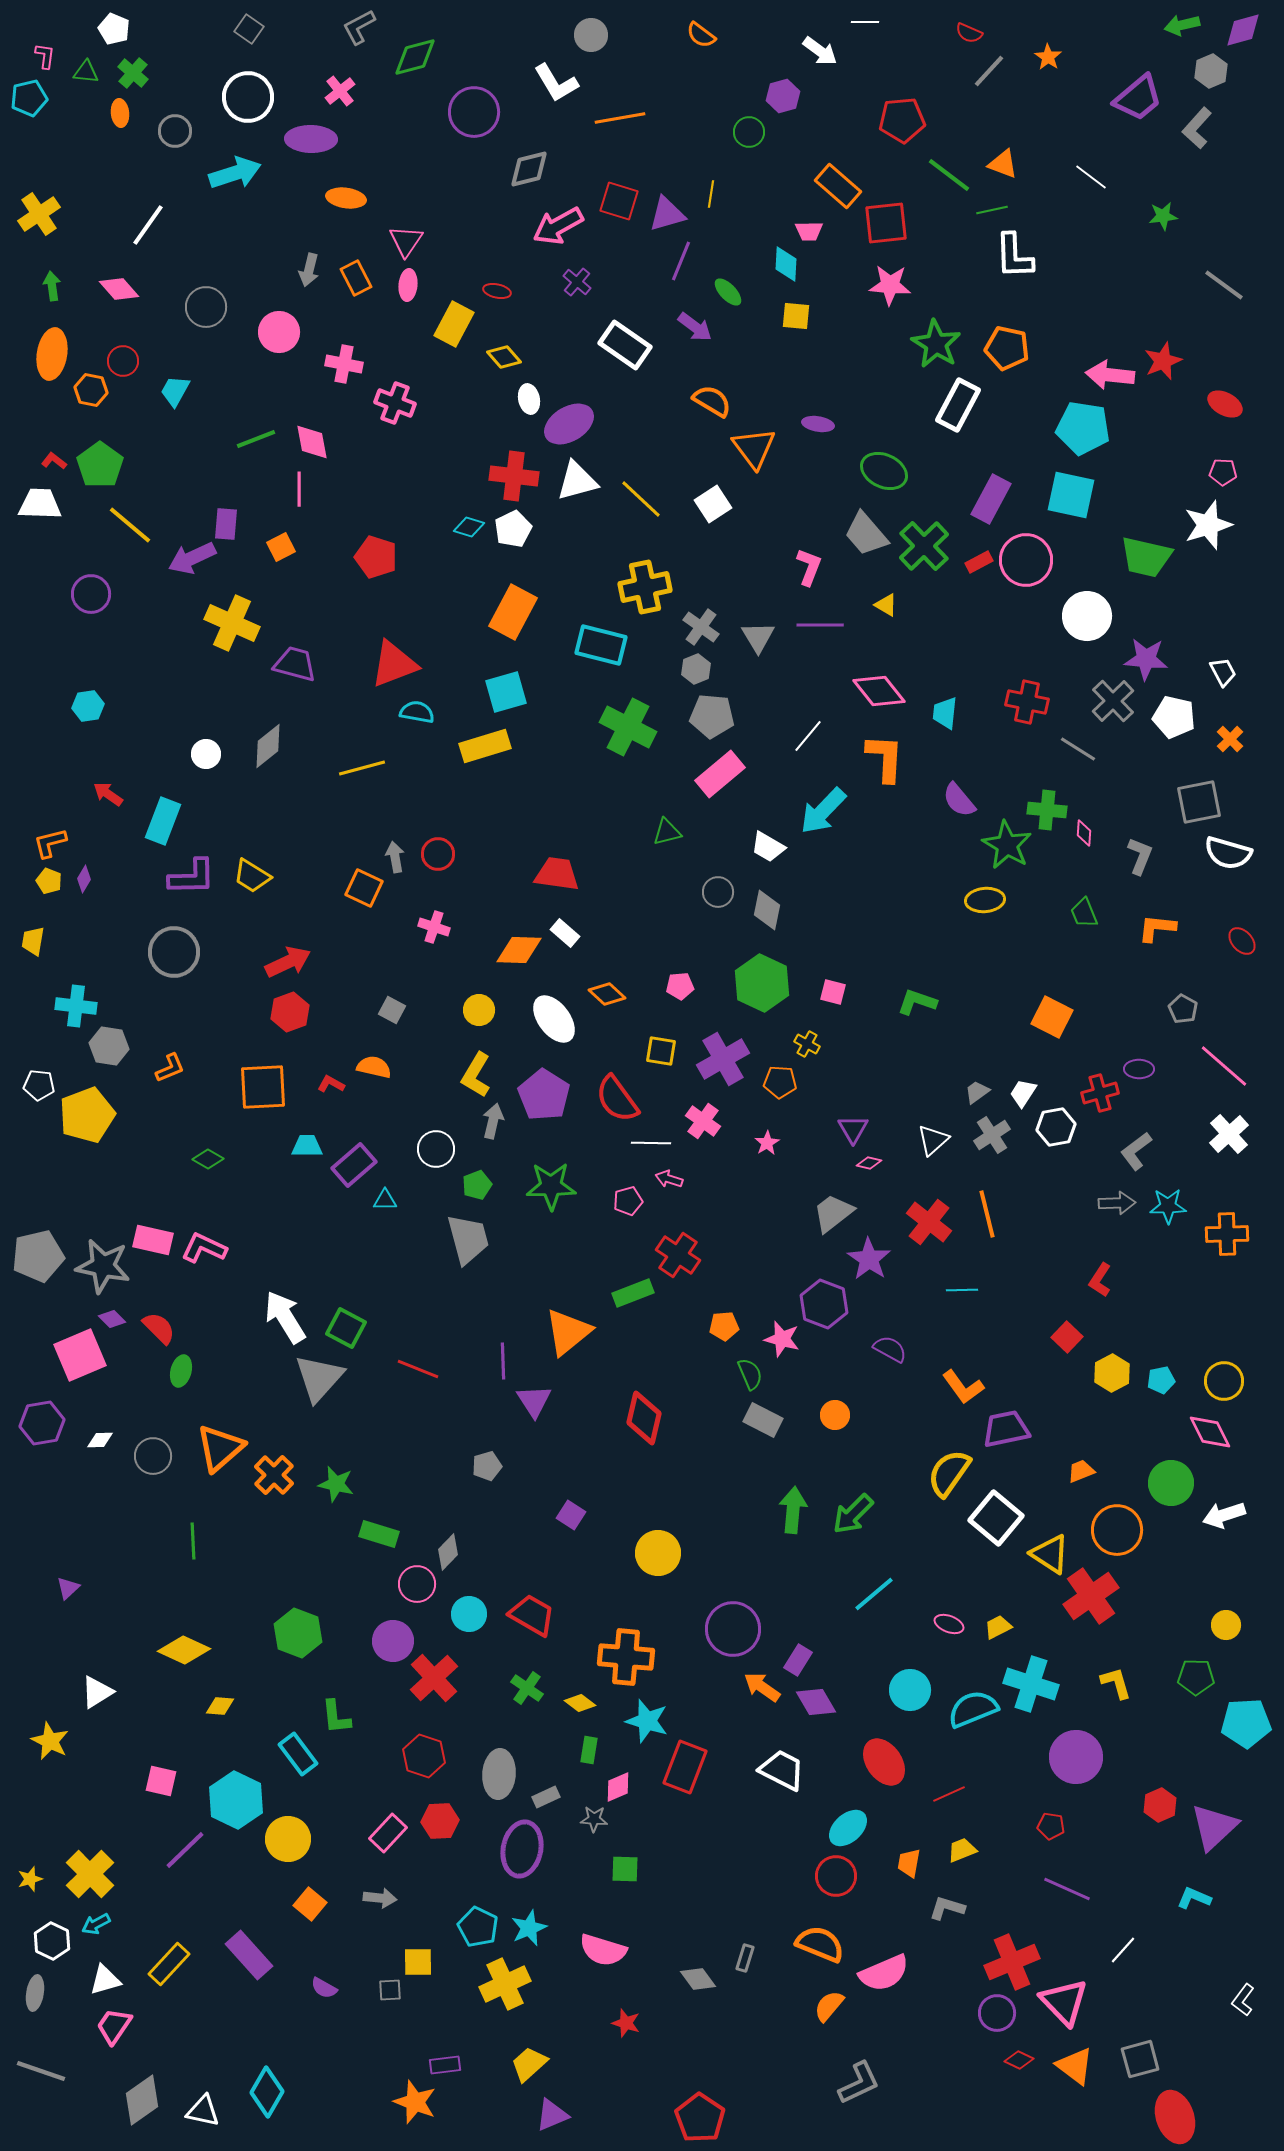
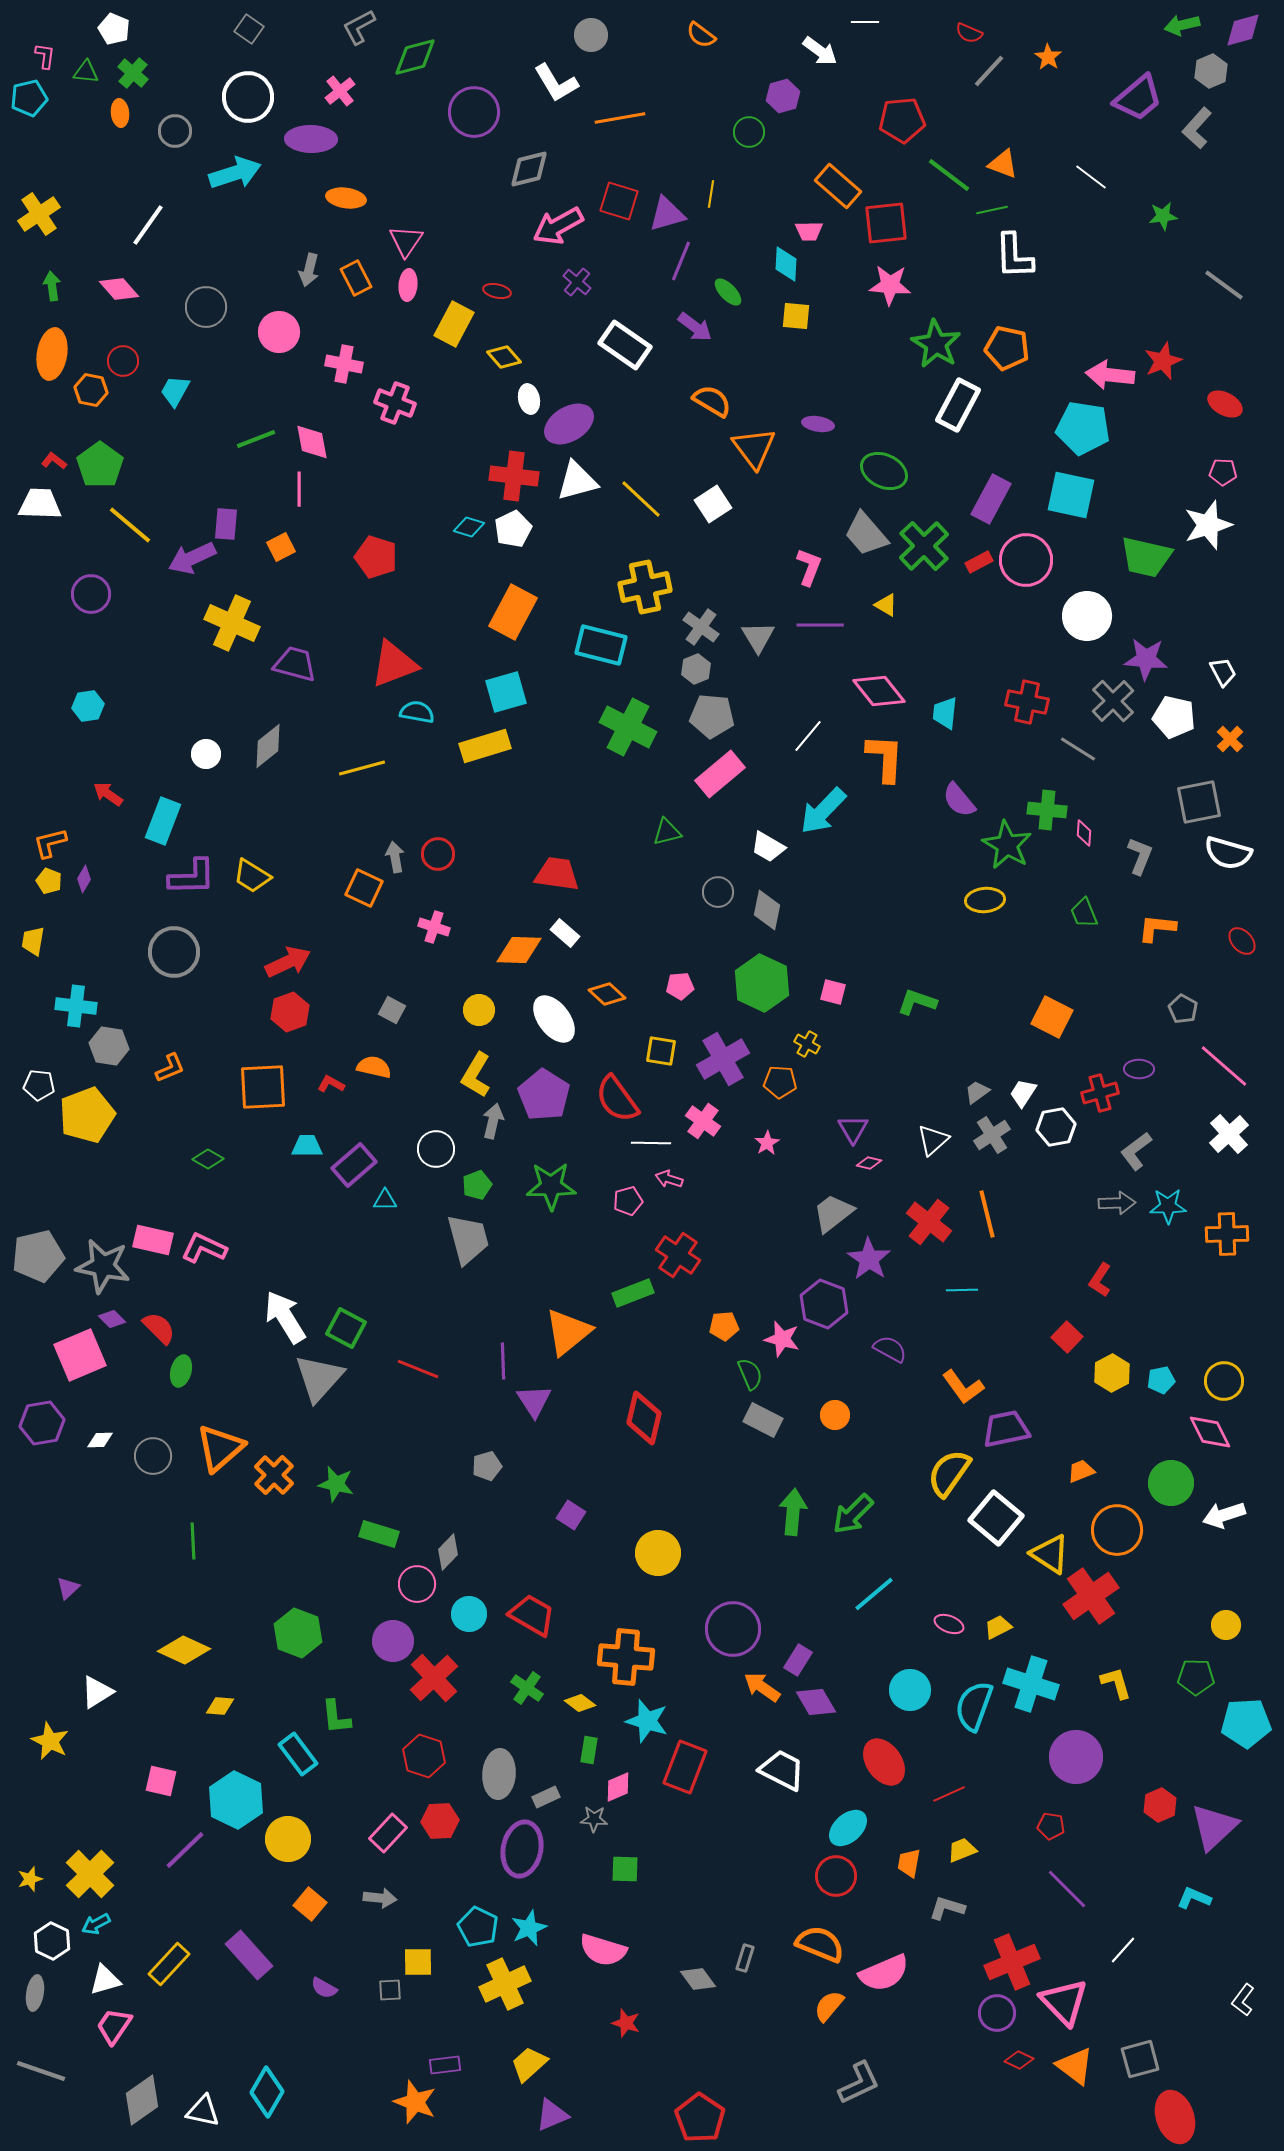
green arrow at (793, 1510): moved 2 px down
cyan semicircle at (973, 1709): moved 1 px right, 3 px up; rotated 48 degrees counterclockwise
purple line at (1067, 1889): rotated 21 degrees clockwise
